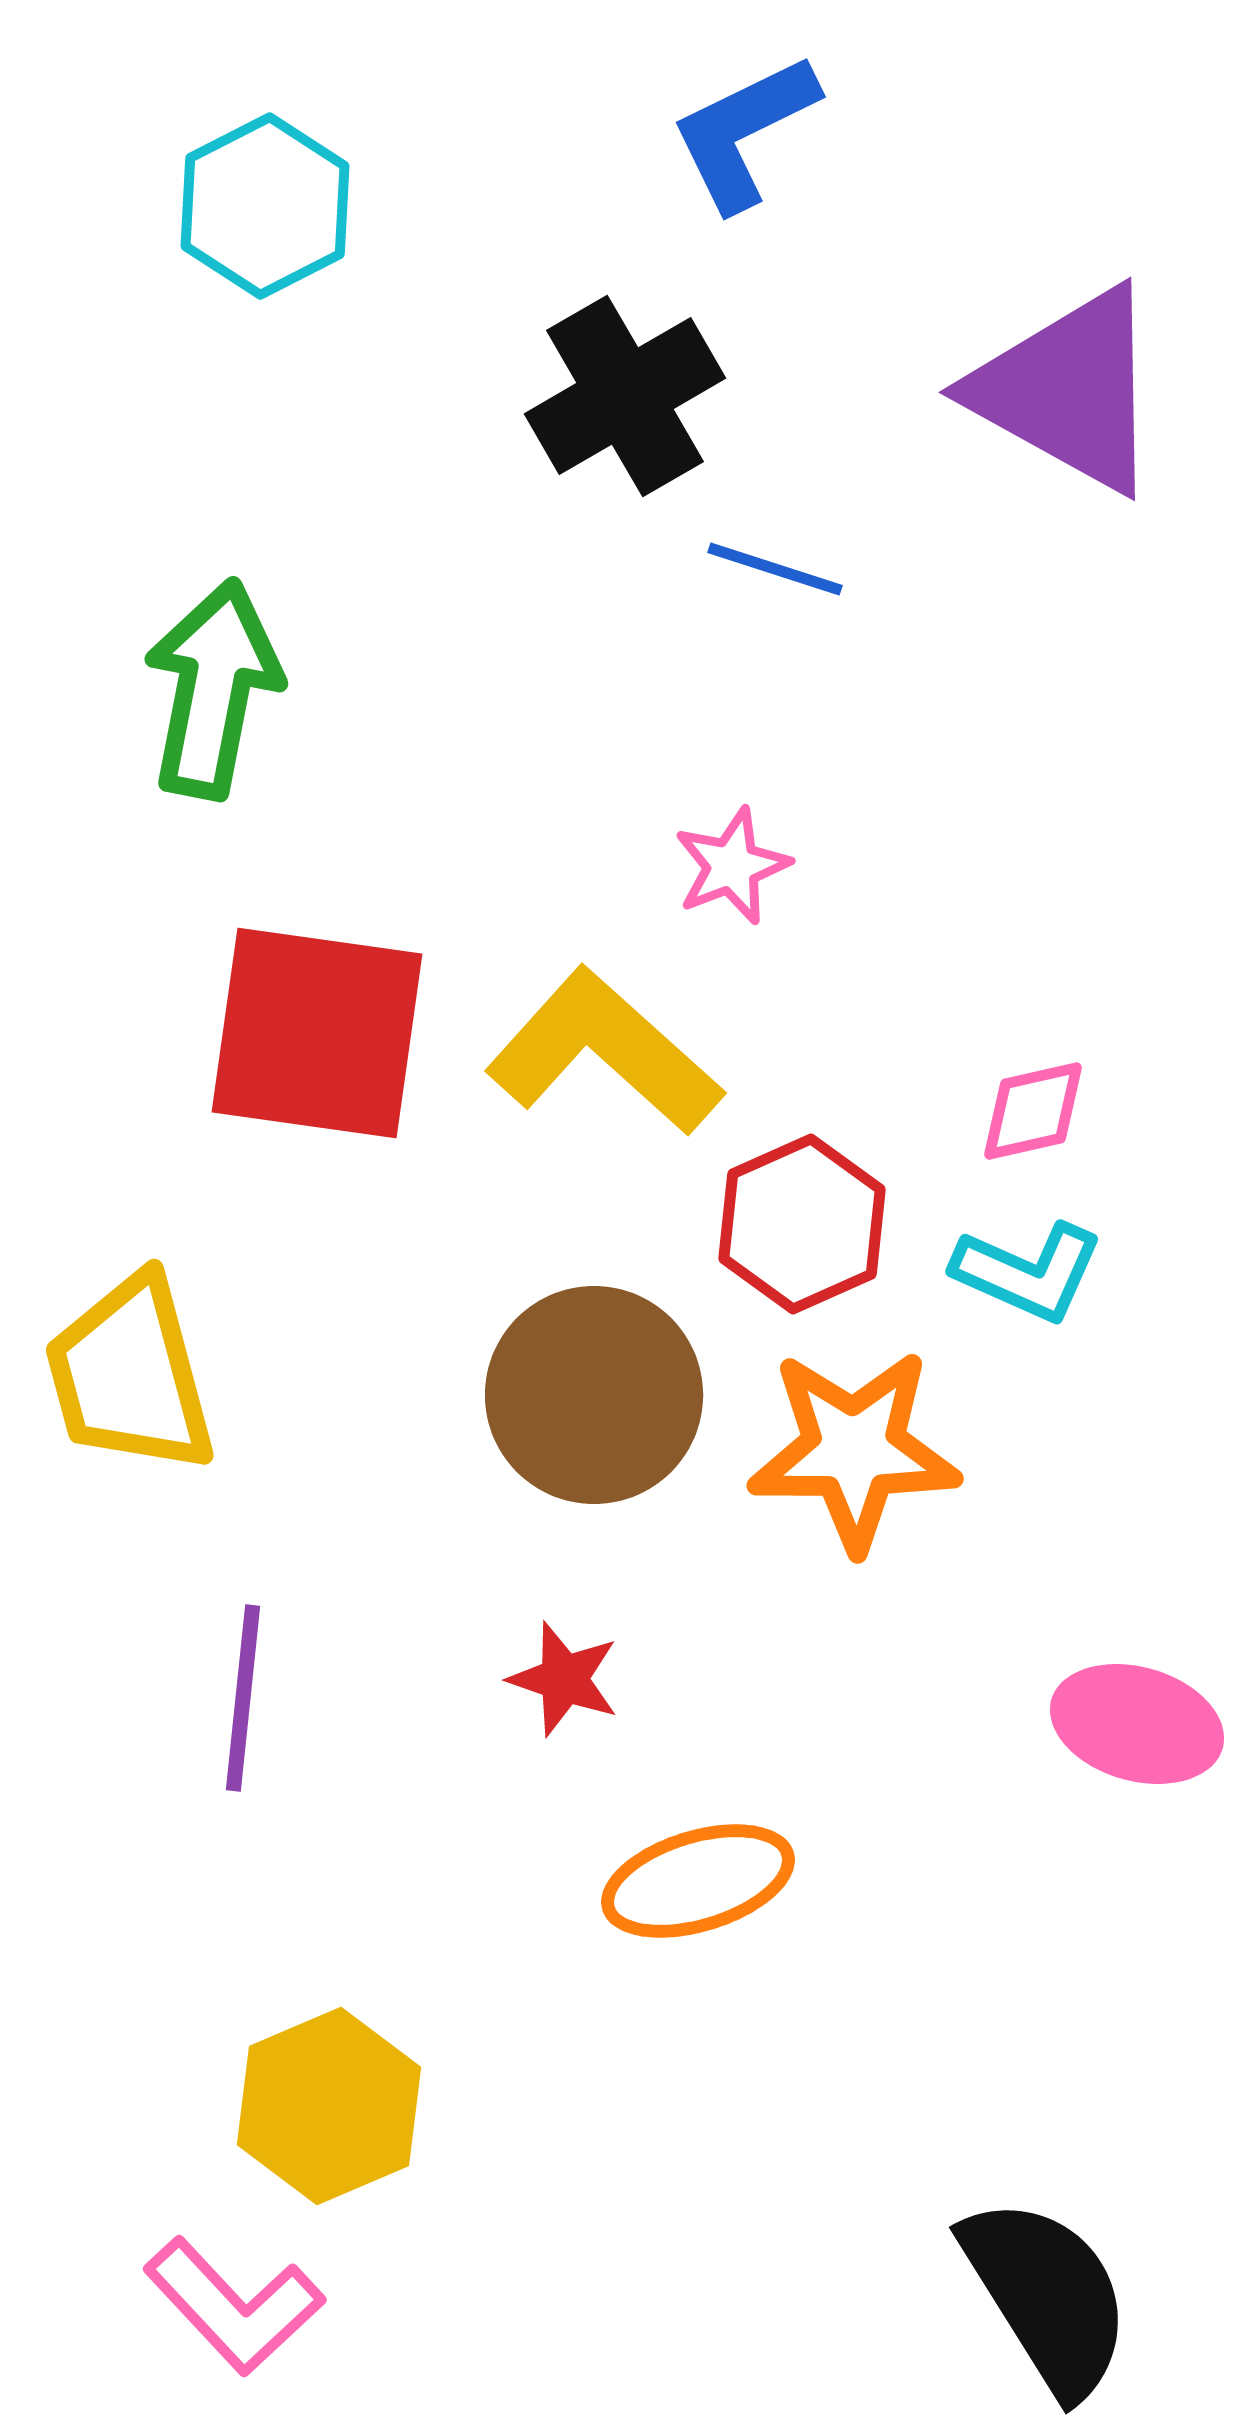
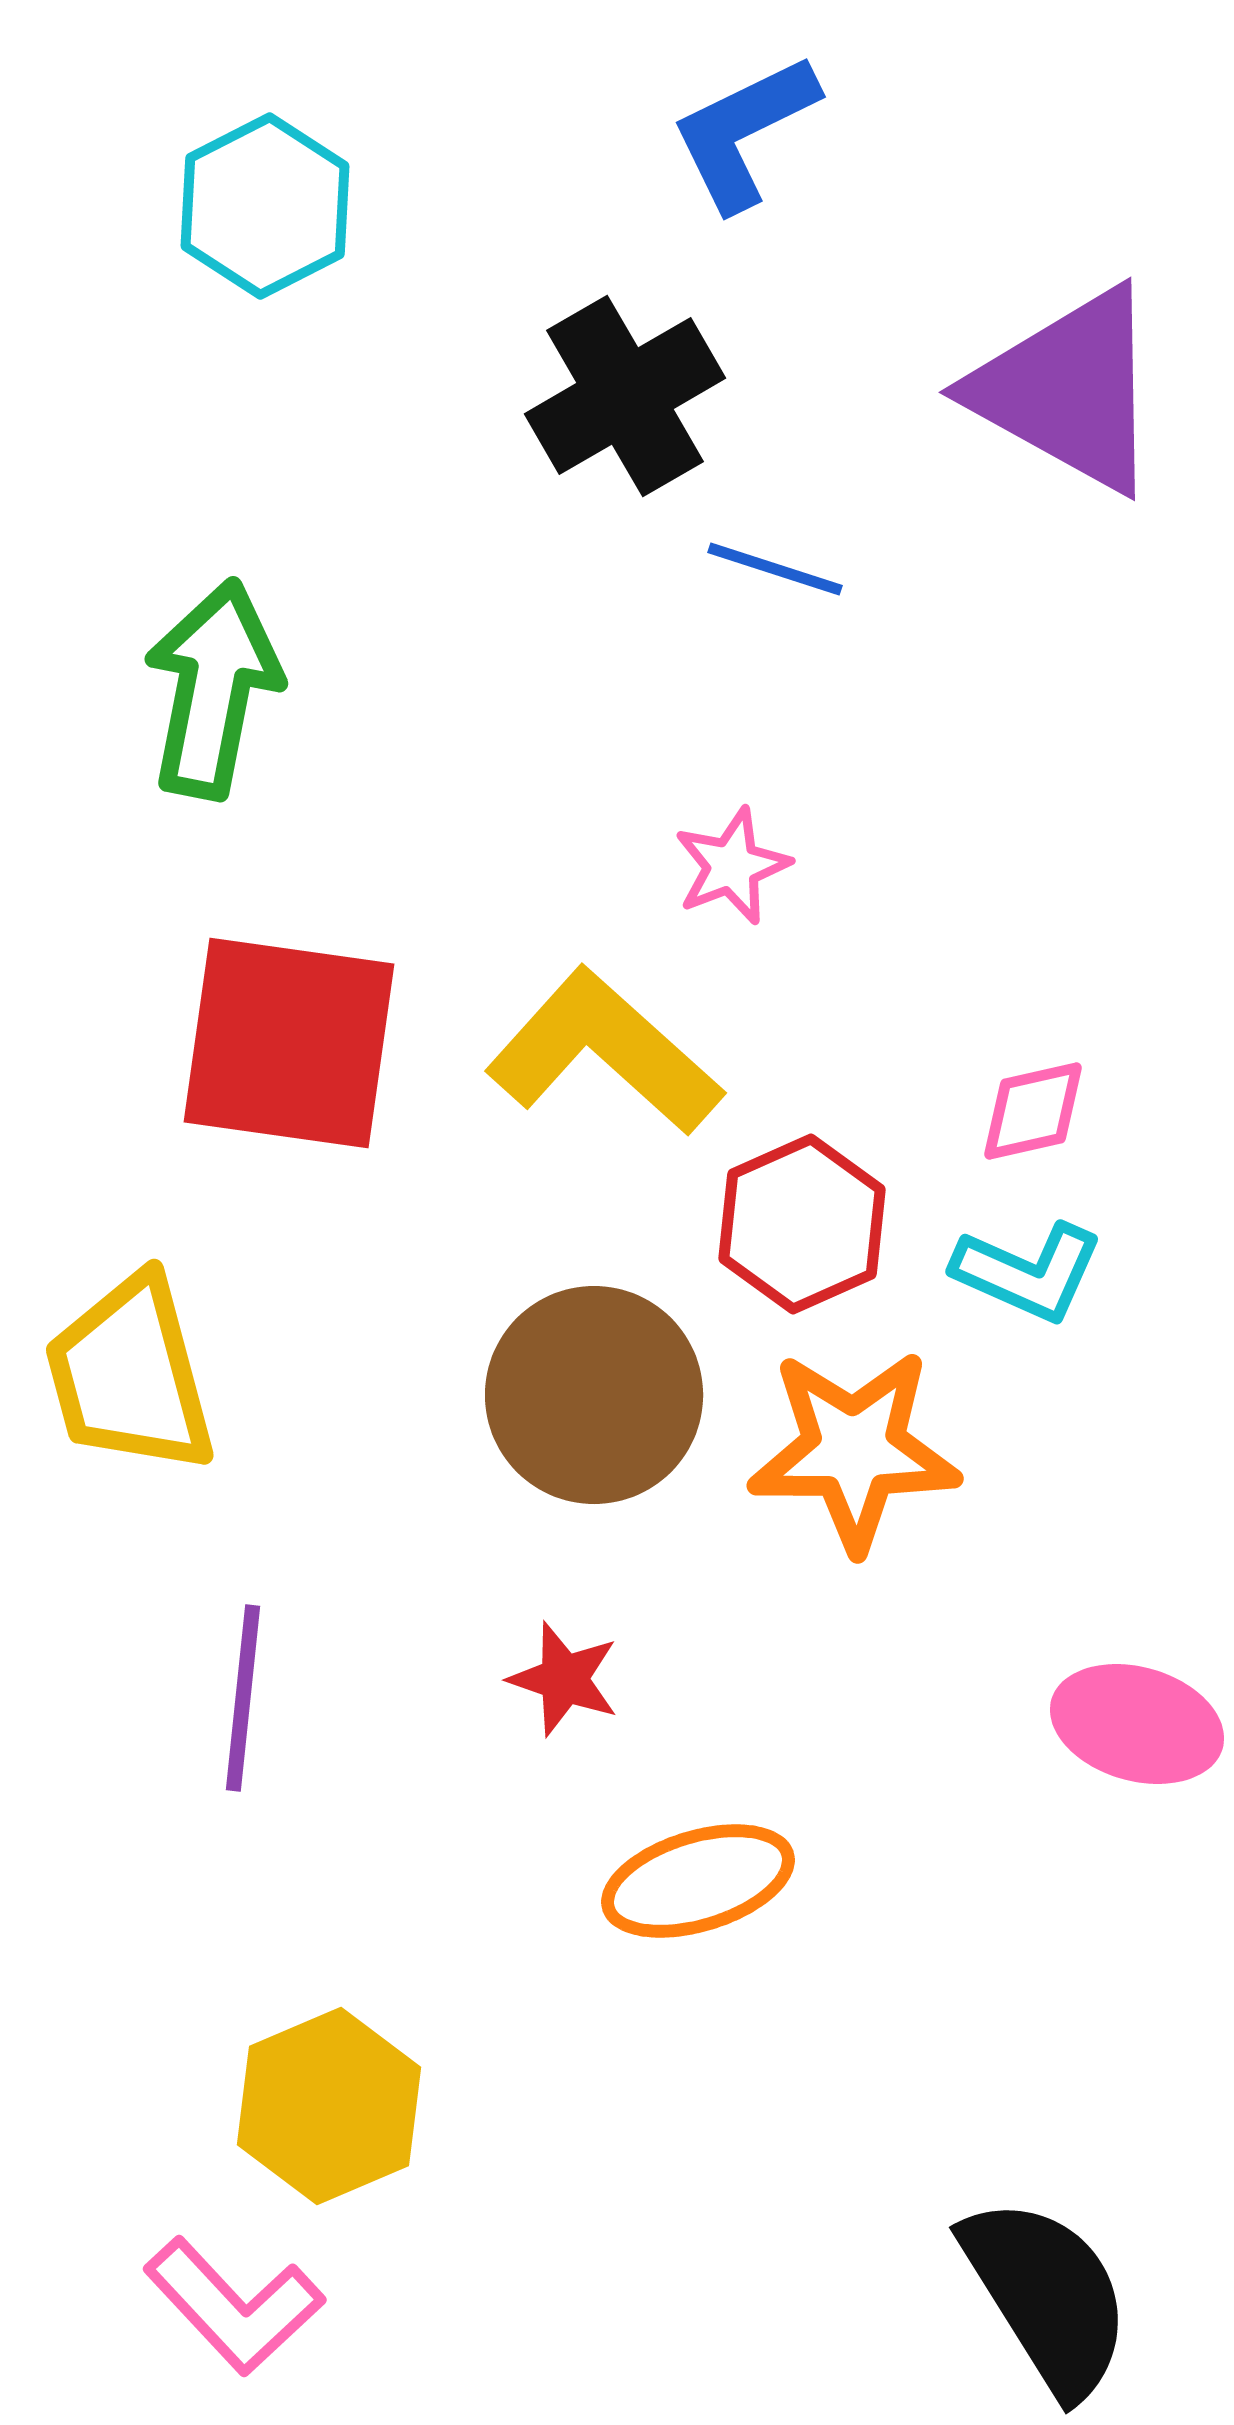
red square: moved 28 px left, 10 px down
